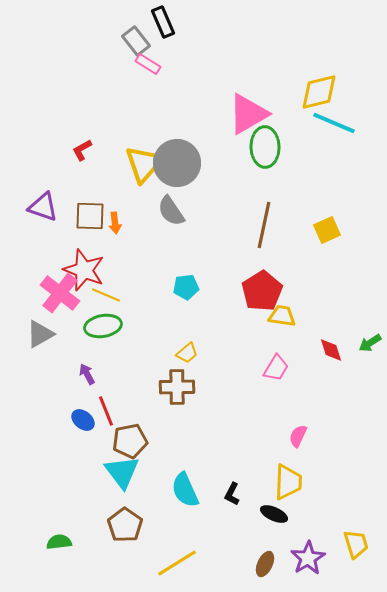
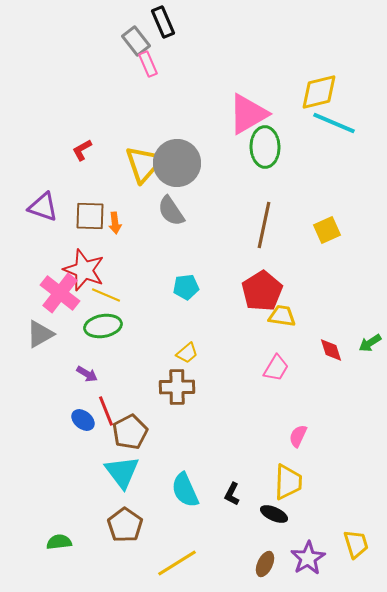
pink rectangle at (148, 64): rotated 35 degrees clockwise
purple arrow at (87, 374): rotated 150 degrees clockwise
brown pentagon at (130, 441): moved 9 px up; rotated 16 degrees counterclockwise
